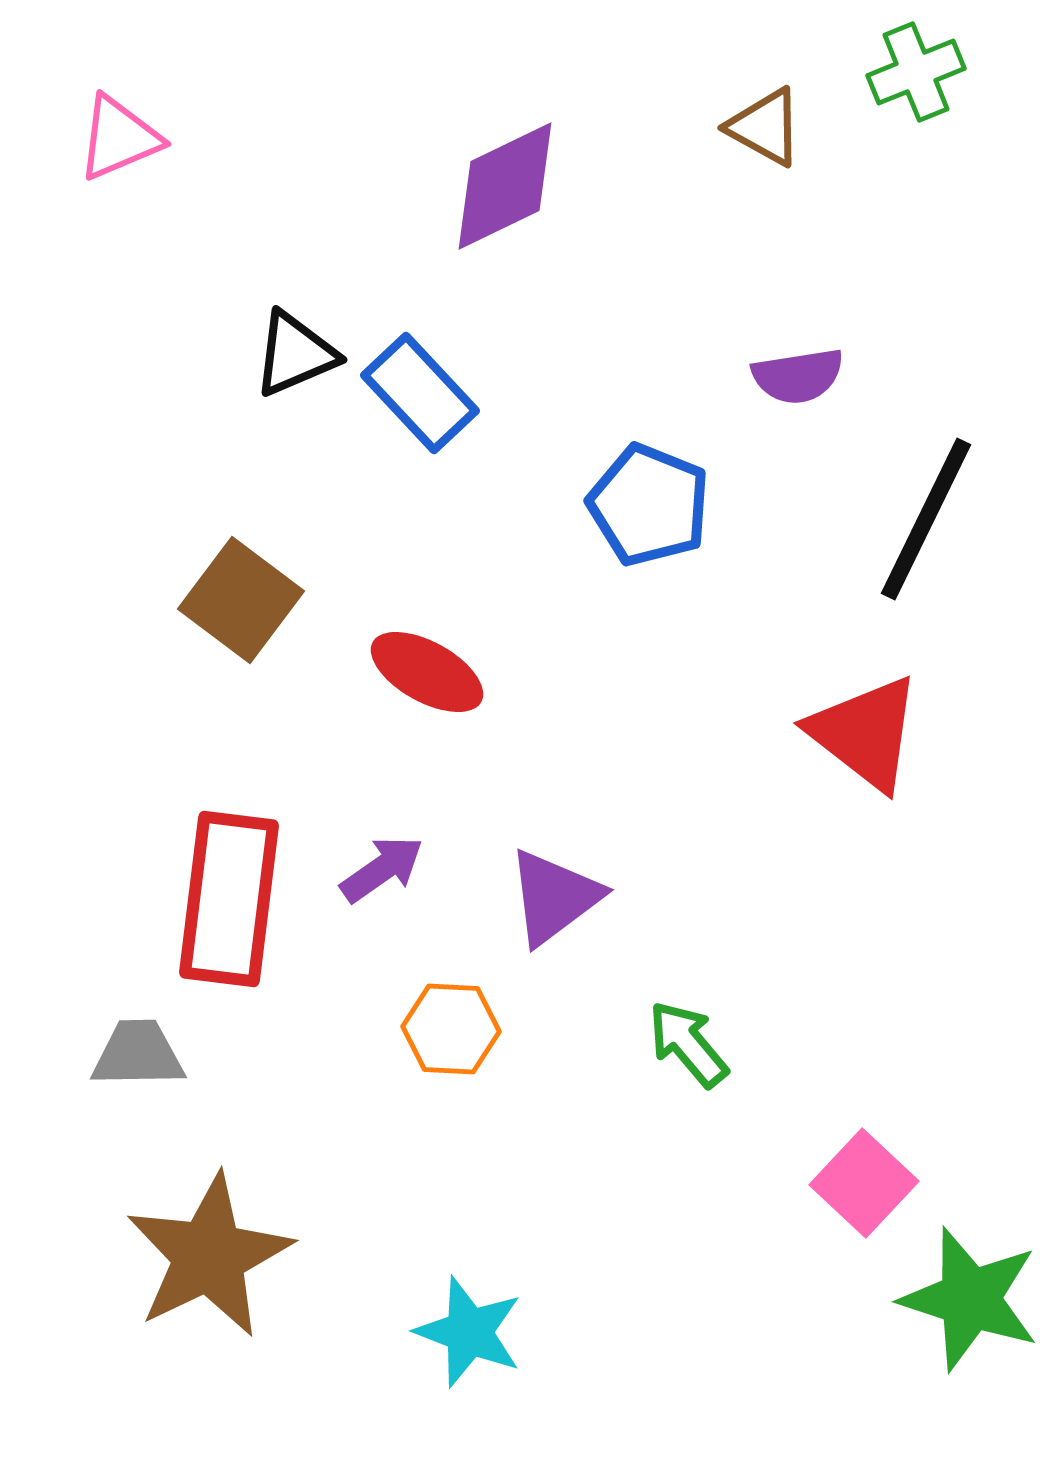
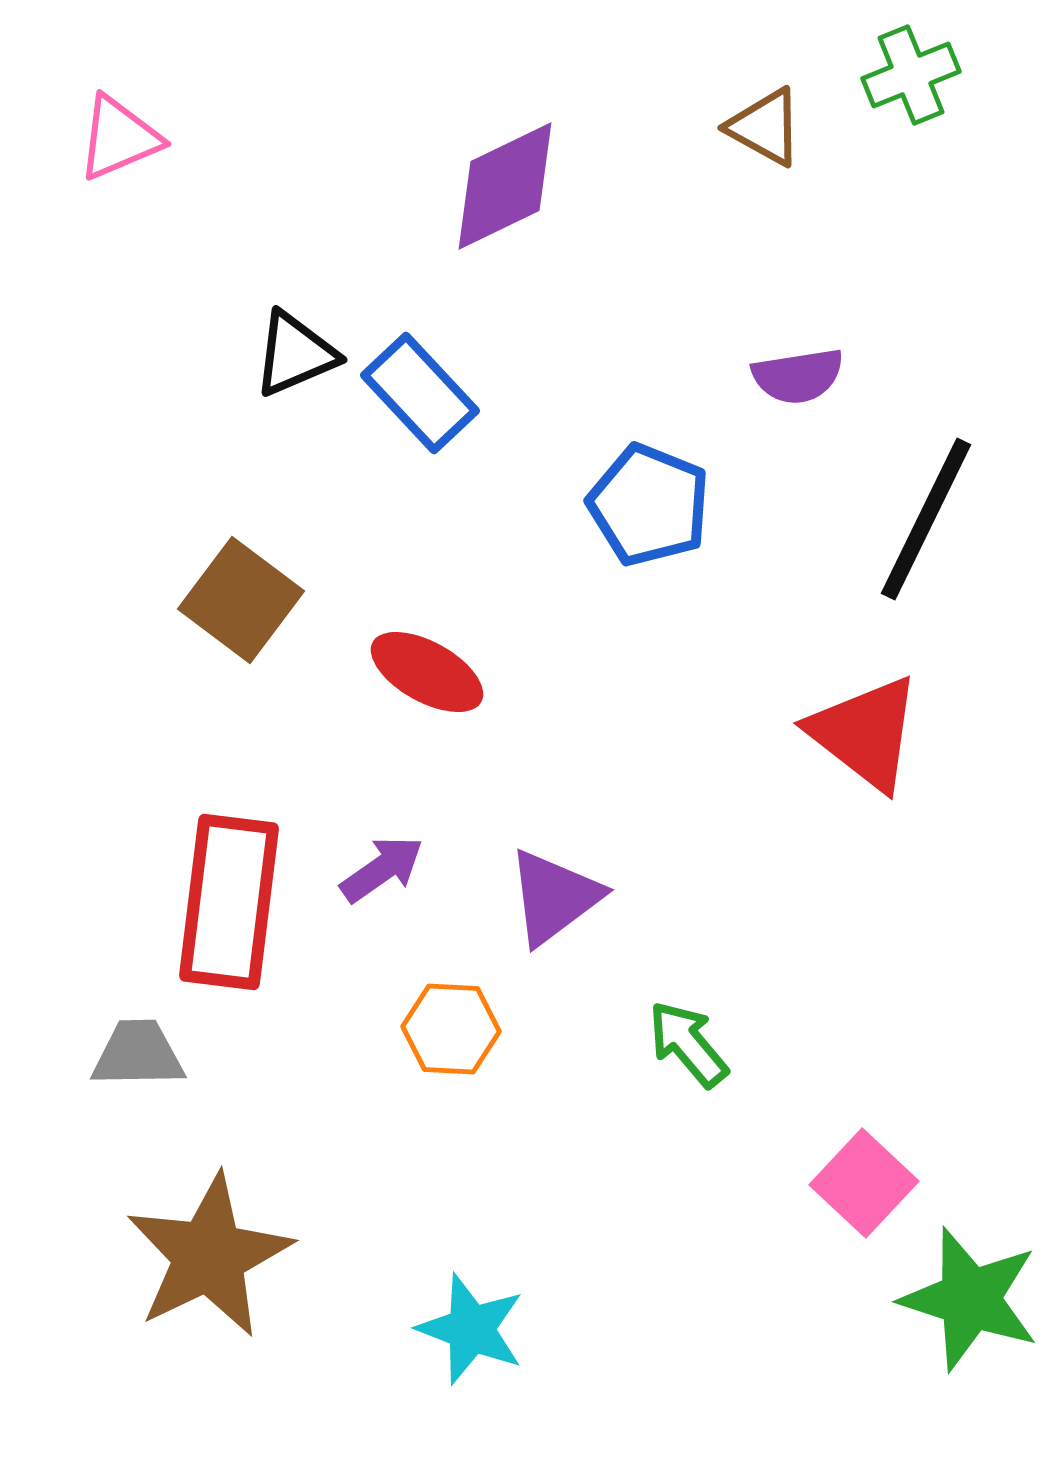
green cross: moved 5 px left, 3 px down
red rectangle: moved 3 px down
cyan star: moved 2 px right, 3 px up
